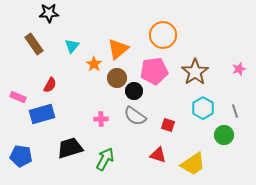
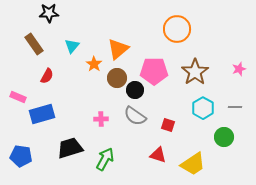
orange circle: moved 14 px right, 6 px up
pink pentagon: rotated 8 degrees clockwise
red semicircle: moved 3 px left, 9 px up
black circle: moved 1 px right, 1 px up
gray line: moved 4 px up; rotated 72 degrees counterclockwise
green circle: moved 2 px down
